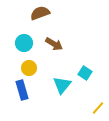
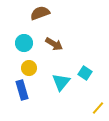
cyan triangle: moved 1 px left, 3 px up
